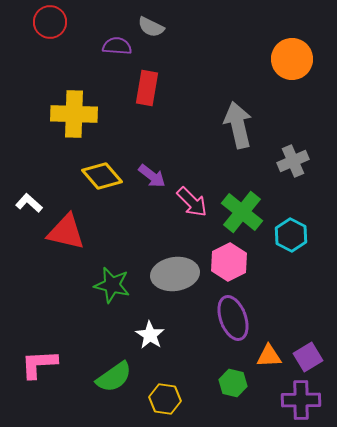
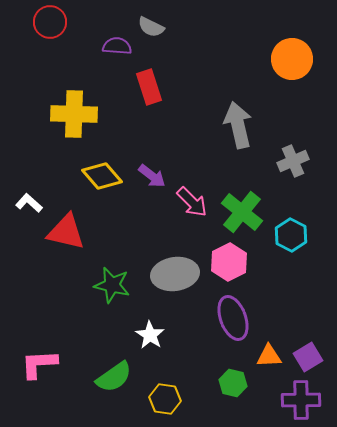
red rectangle: moved 2 px right, 1 px up; rotated 28 degrees counterclockwise
